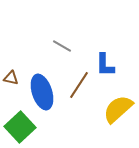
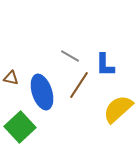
gray line: moved 8 px right, 10 px down
